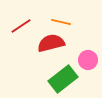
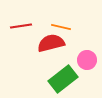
orange line: moved 5 px down
red line: rotated 25 degrees clockwise
pink circle: moved 1 px left
